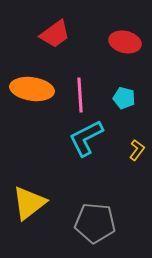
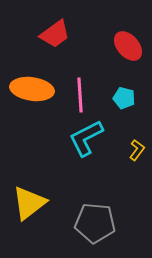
red ellipse: moved 3 px right, 4 px down; rotated 36 degrees clockwise
